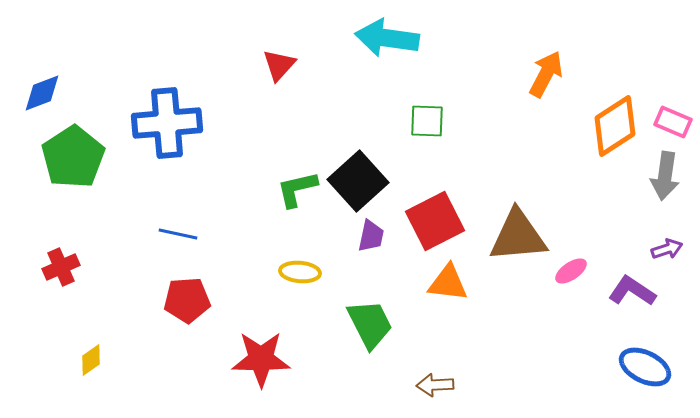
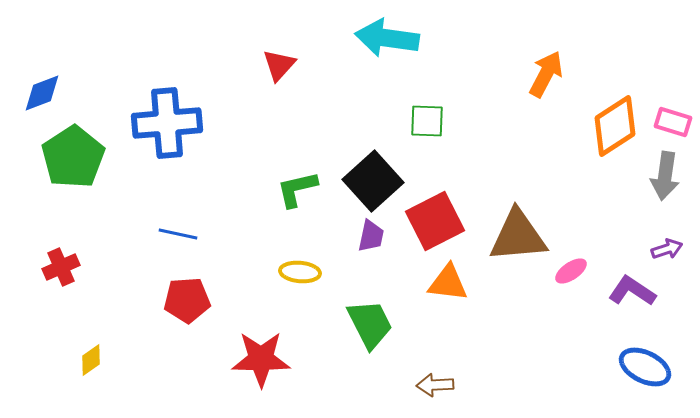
pink rectangle: rotated 6 degrees counterclockwise
black square: moved 15 px right
